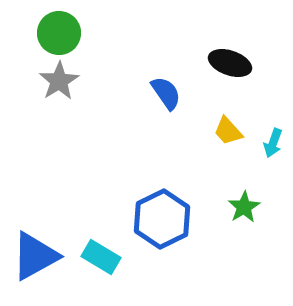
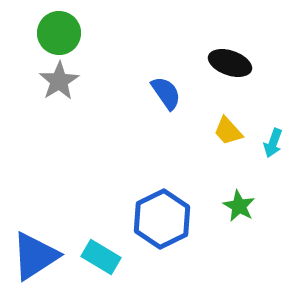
green star: moved 5 px left, 1 px up; rotated 12 degrees counterclockwise
blue triangle: rotated 4 degrees counterclockwise
